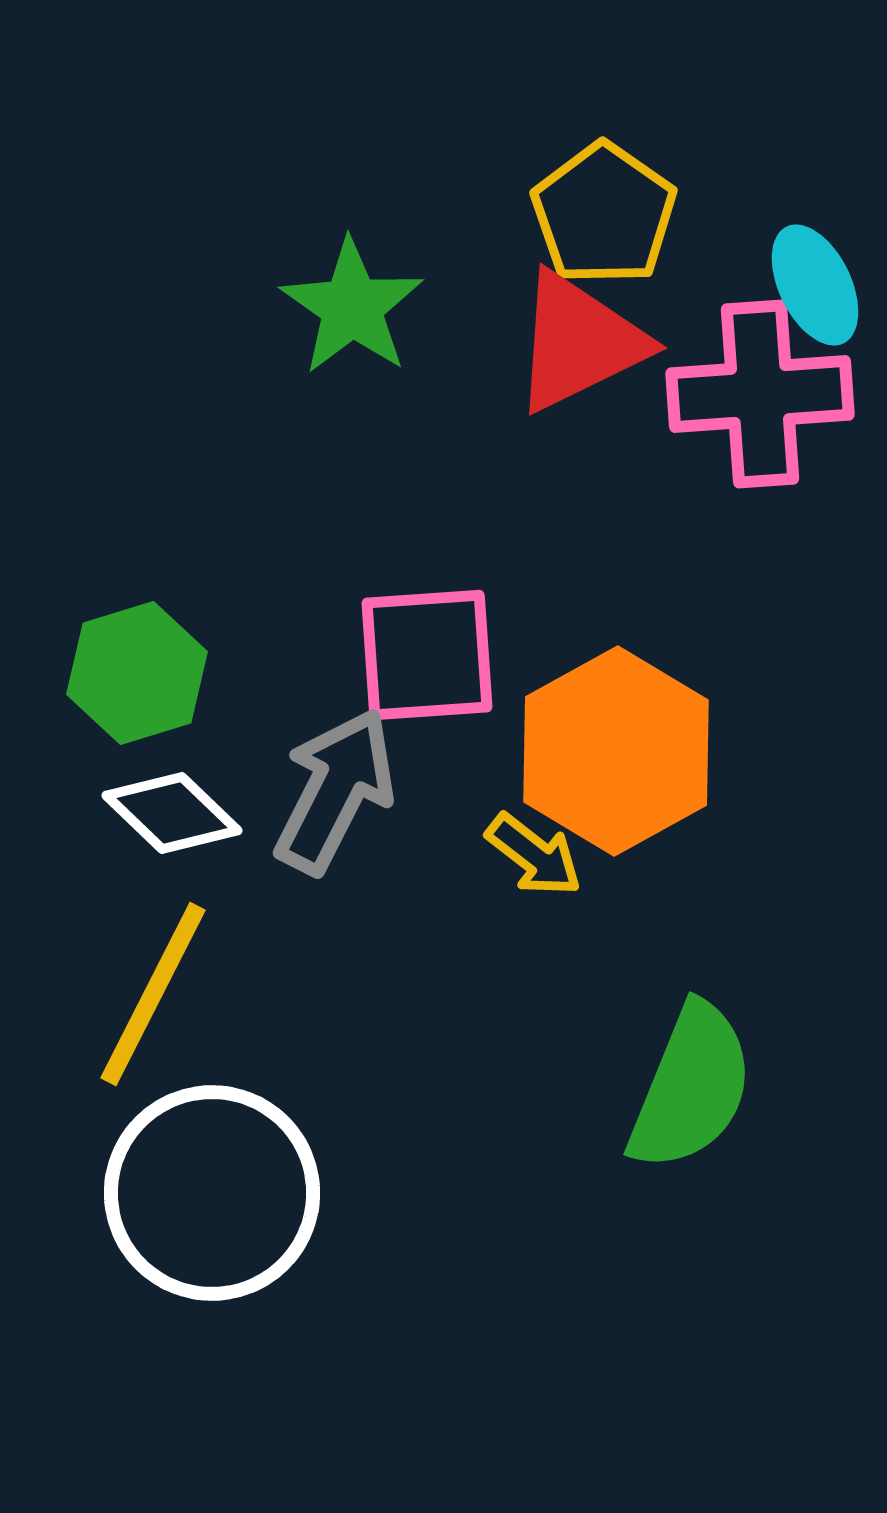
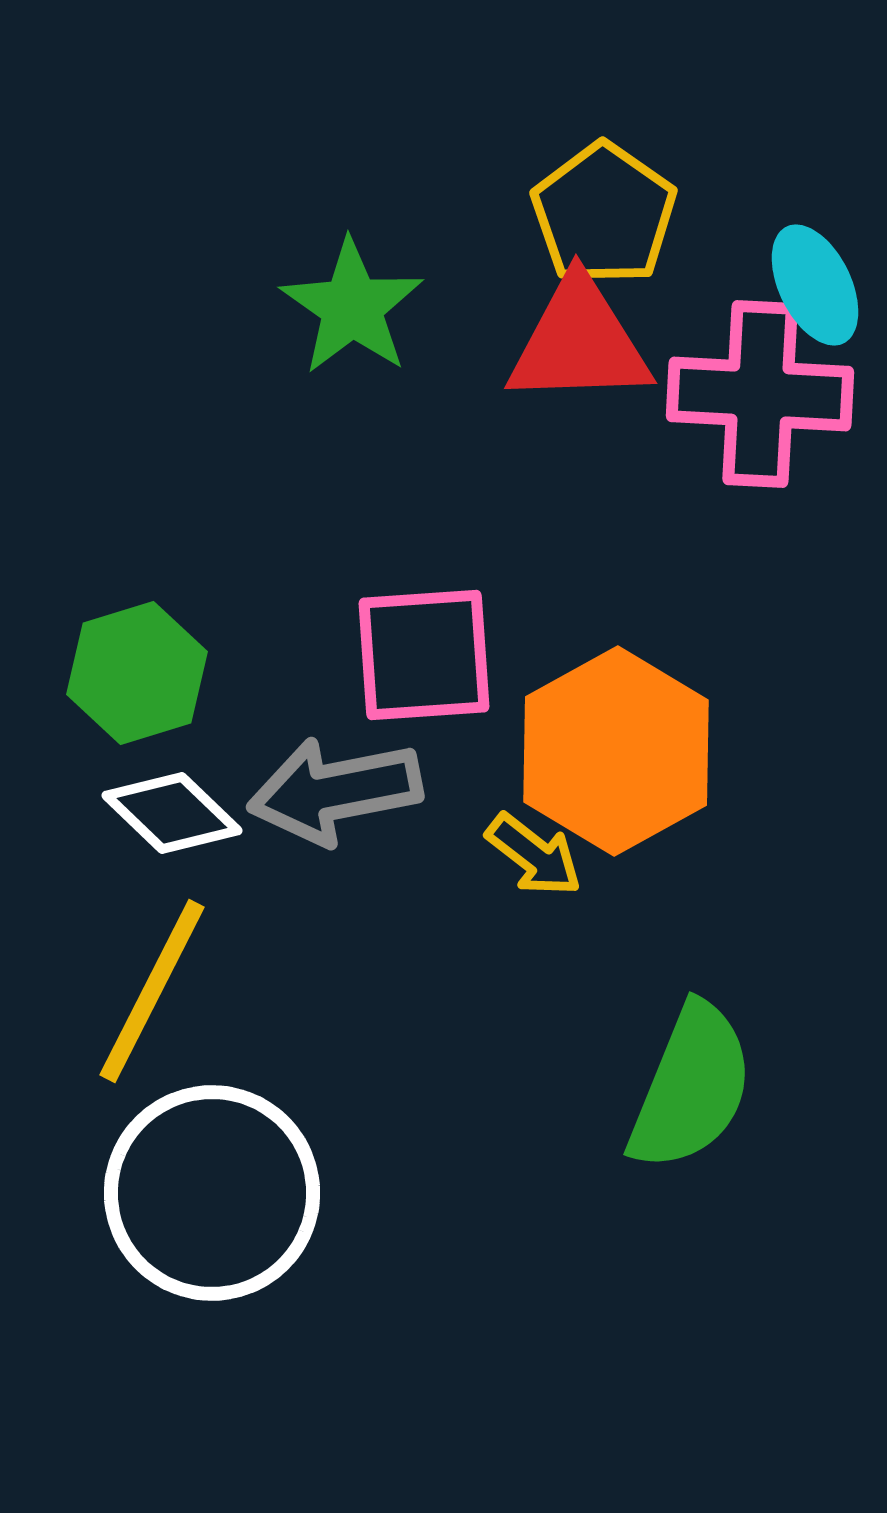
red triangle: rotated 24 degrees clockwise
pink cross: rotated 7 degrees clockwise
pink square: moved 3 px left
gray arrow: rotated 128 degrees counterclockwise
yellow line: moved 1 px left, 3 px up
